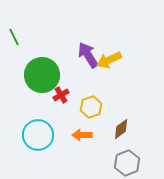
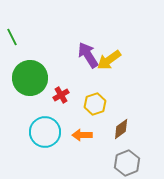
green line: moved 2 px left
yellow arrow: rotated 10 degrees counterclockwise
green circle: moved 12 px left, 3 px down
yellow hexagon: moved 4 px right, 3 px up
cyan circle: moved 7 px right, 3 px up
